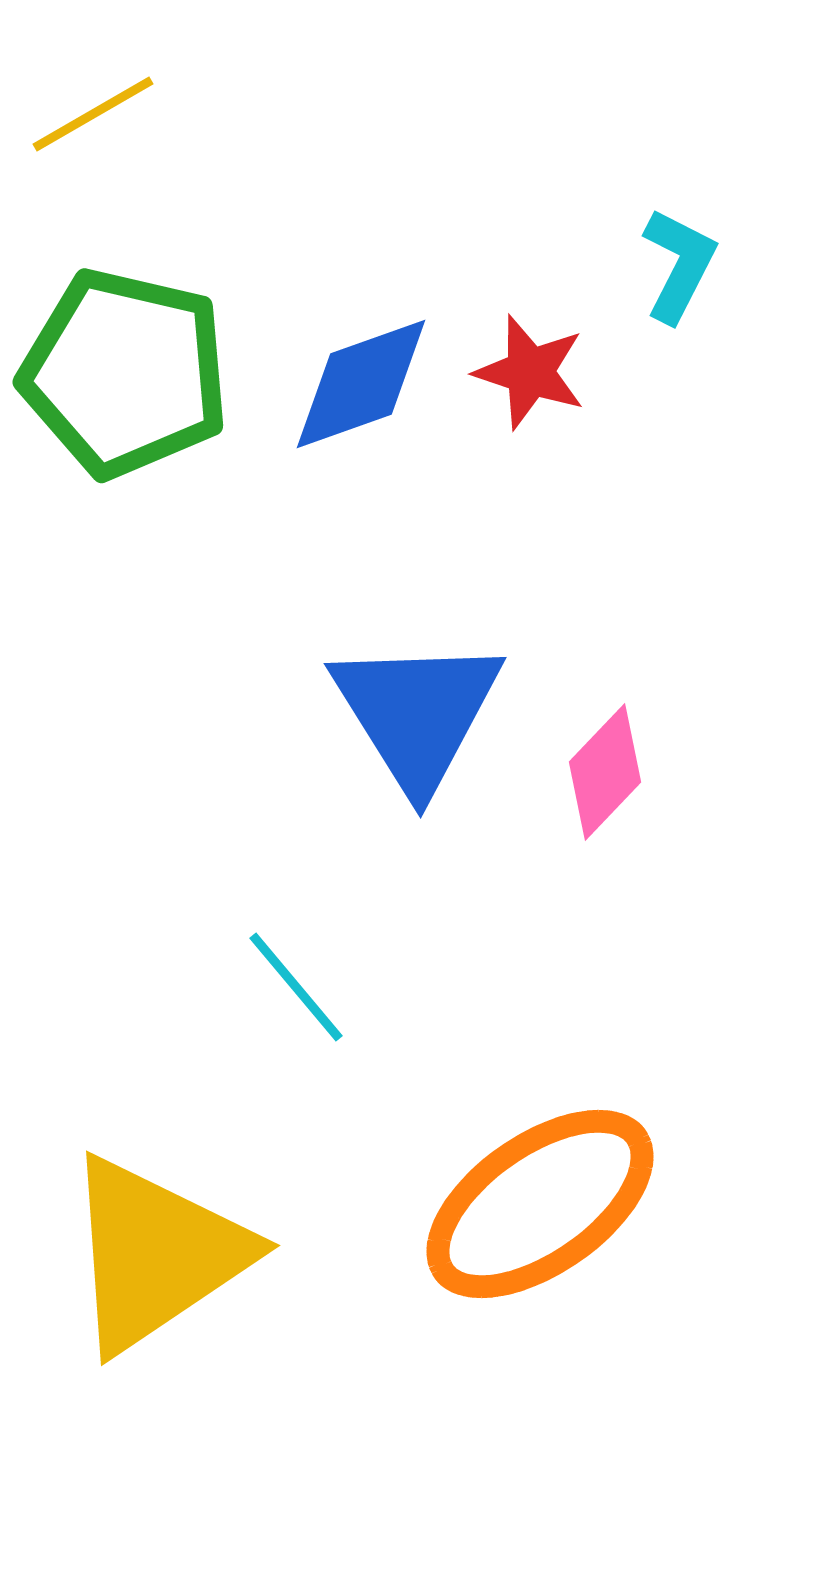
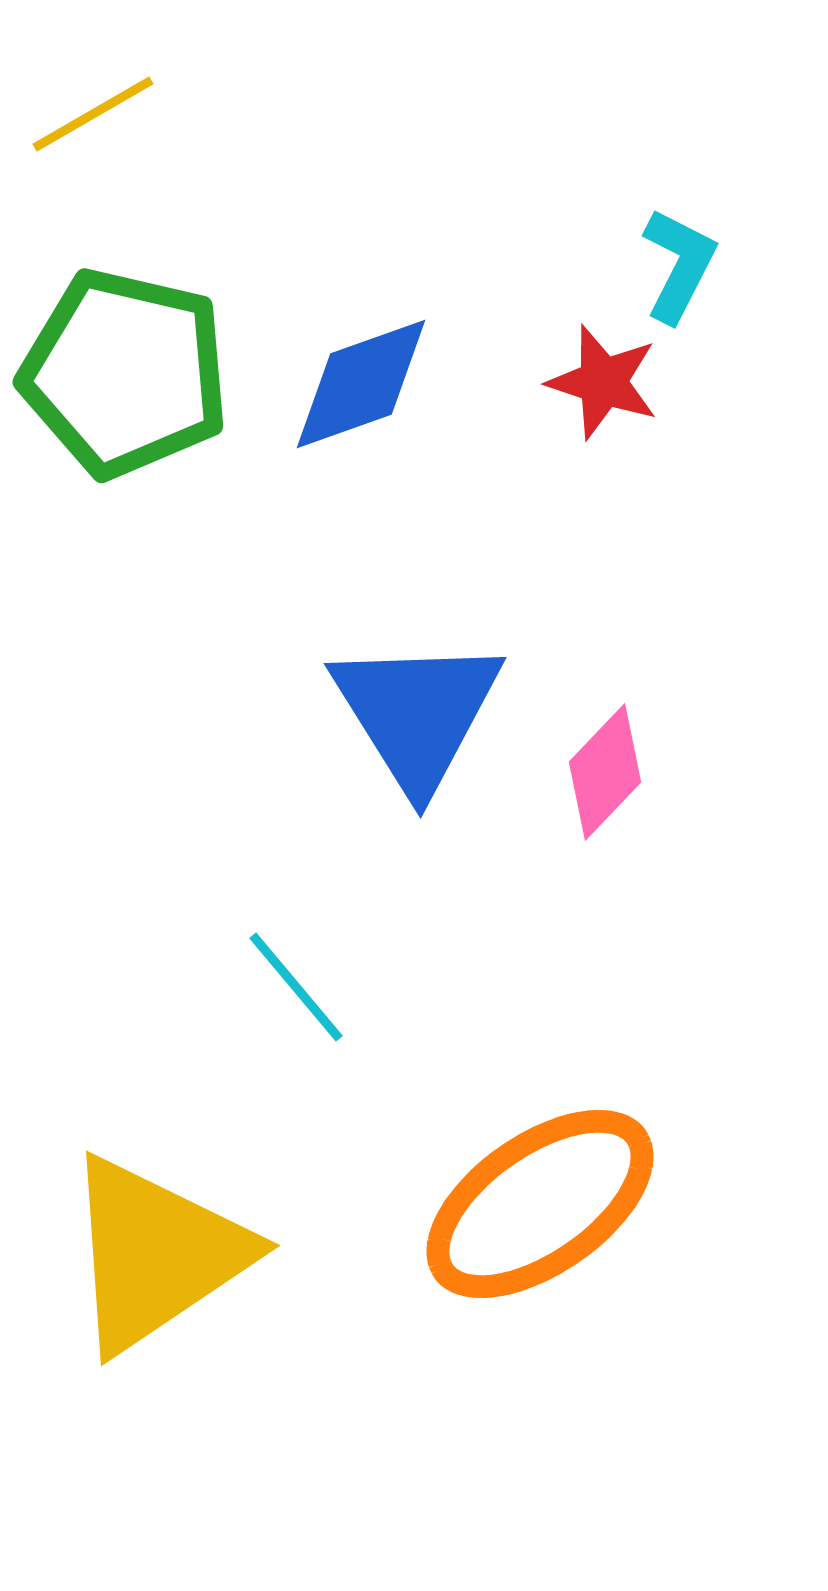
red star: moved 73 px right, 10 px down
